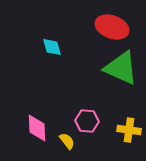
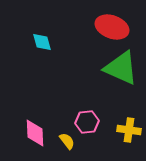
cyan diamond: moved 10 px left, 5 px up
pink hexagon: moved 1 px down; rotated 10 degrees counterclockwise
pink diamond: moved 2 px left, 5 px down
